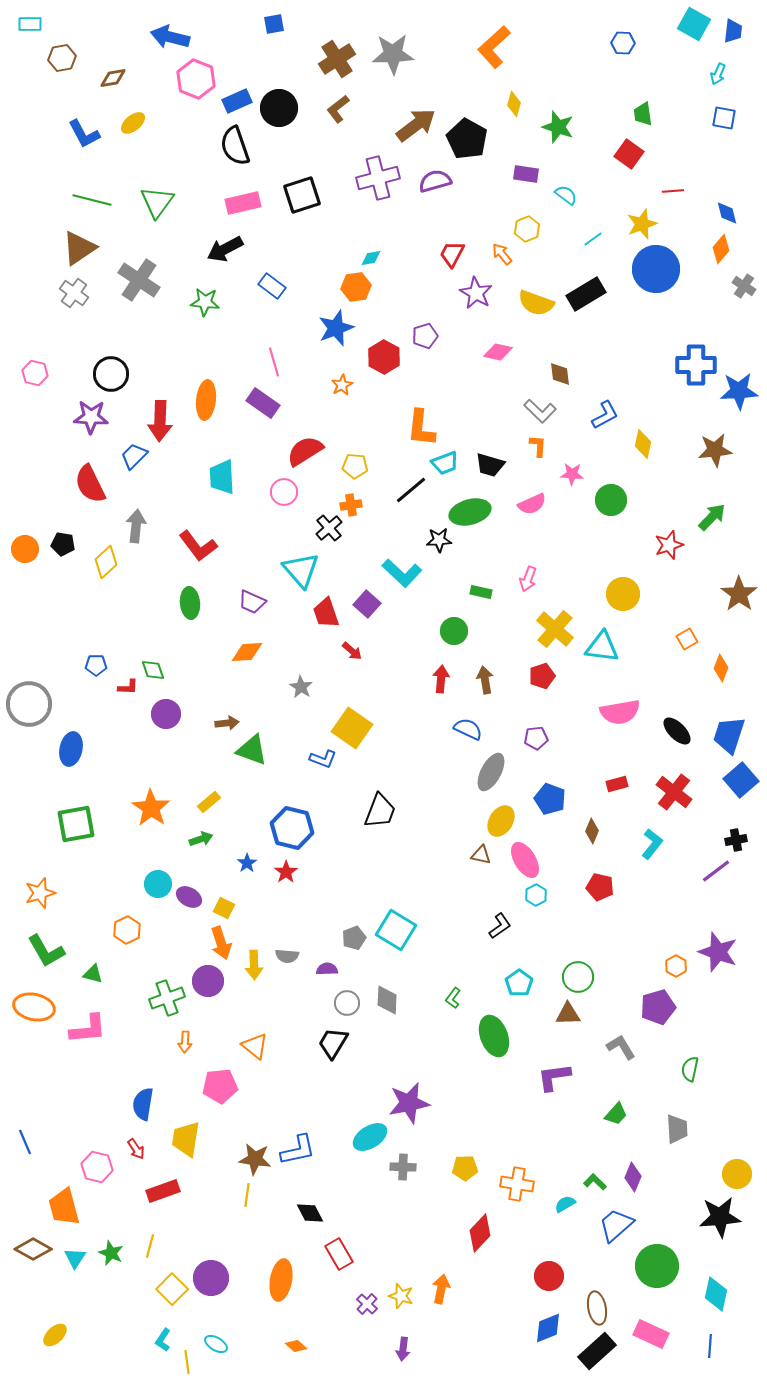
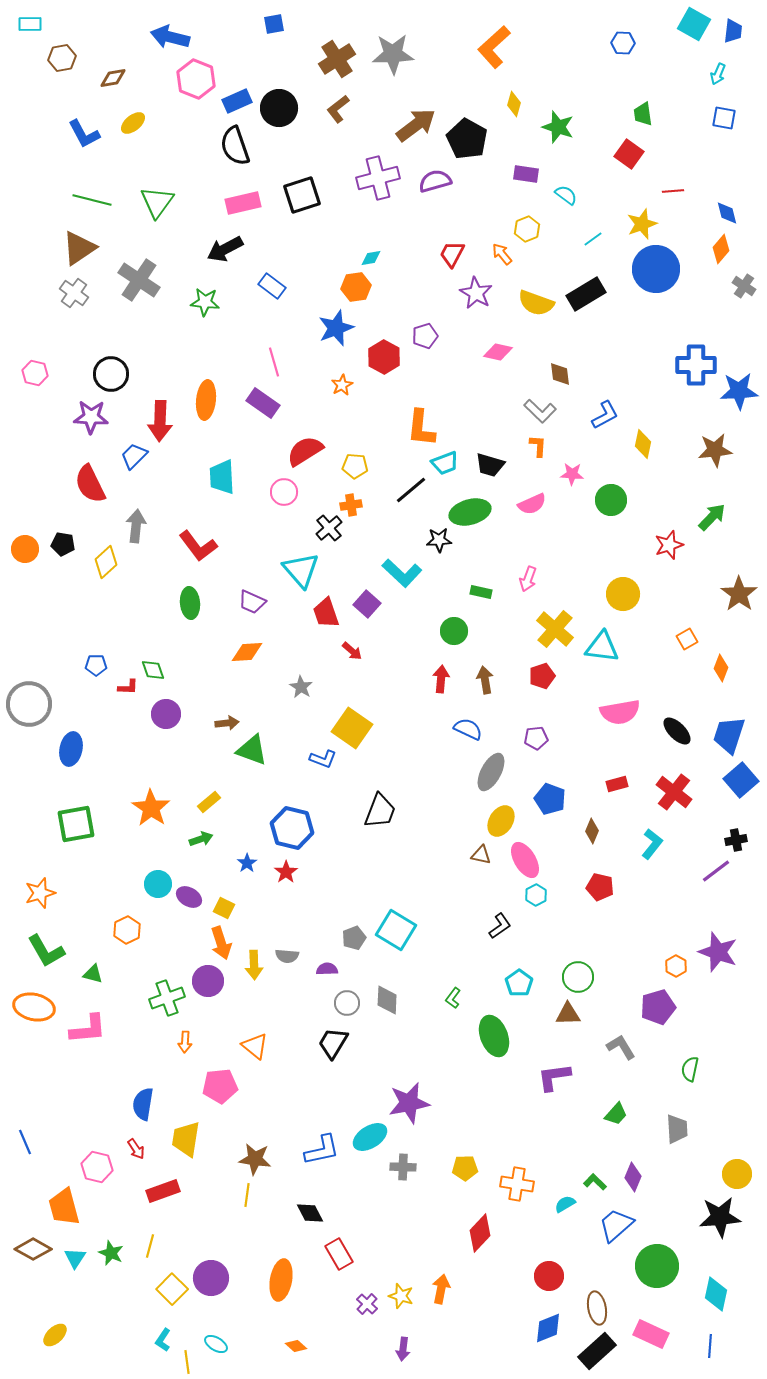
blue L-shape at (298, 1150): moved 24 px right
